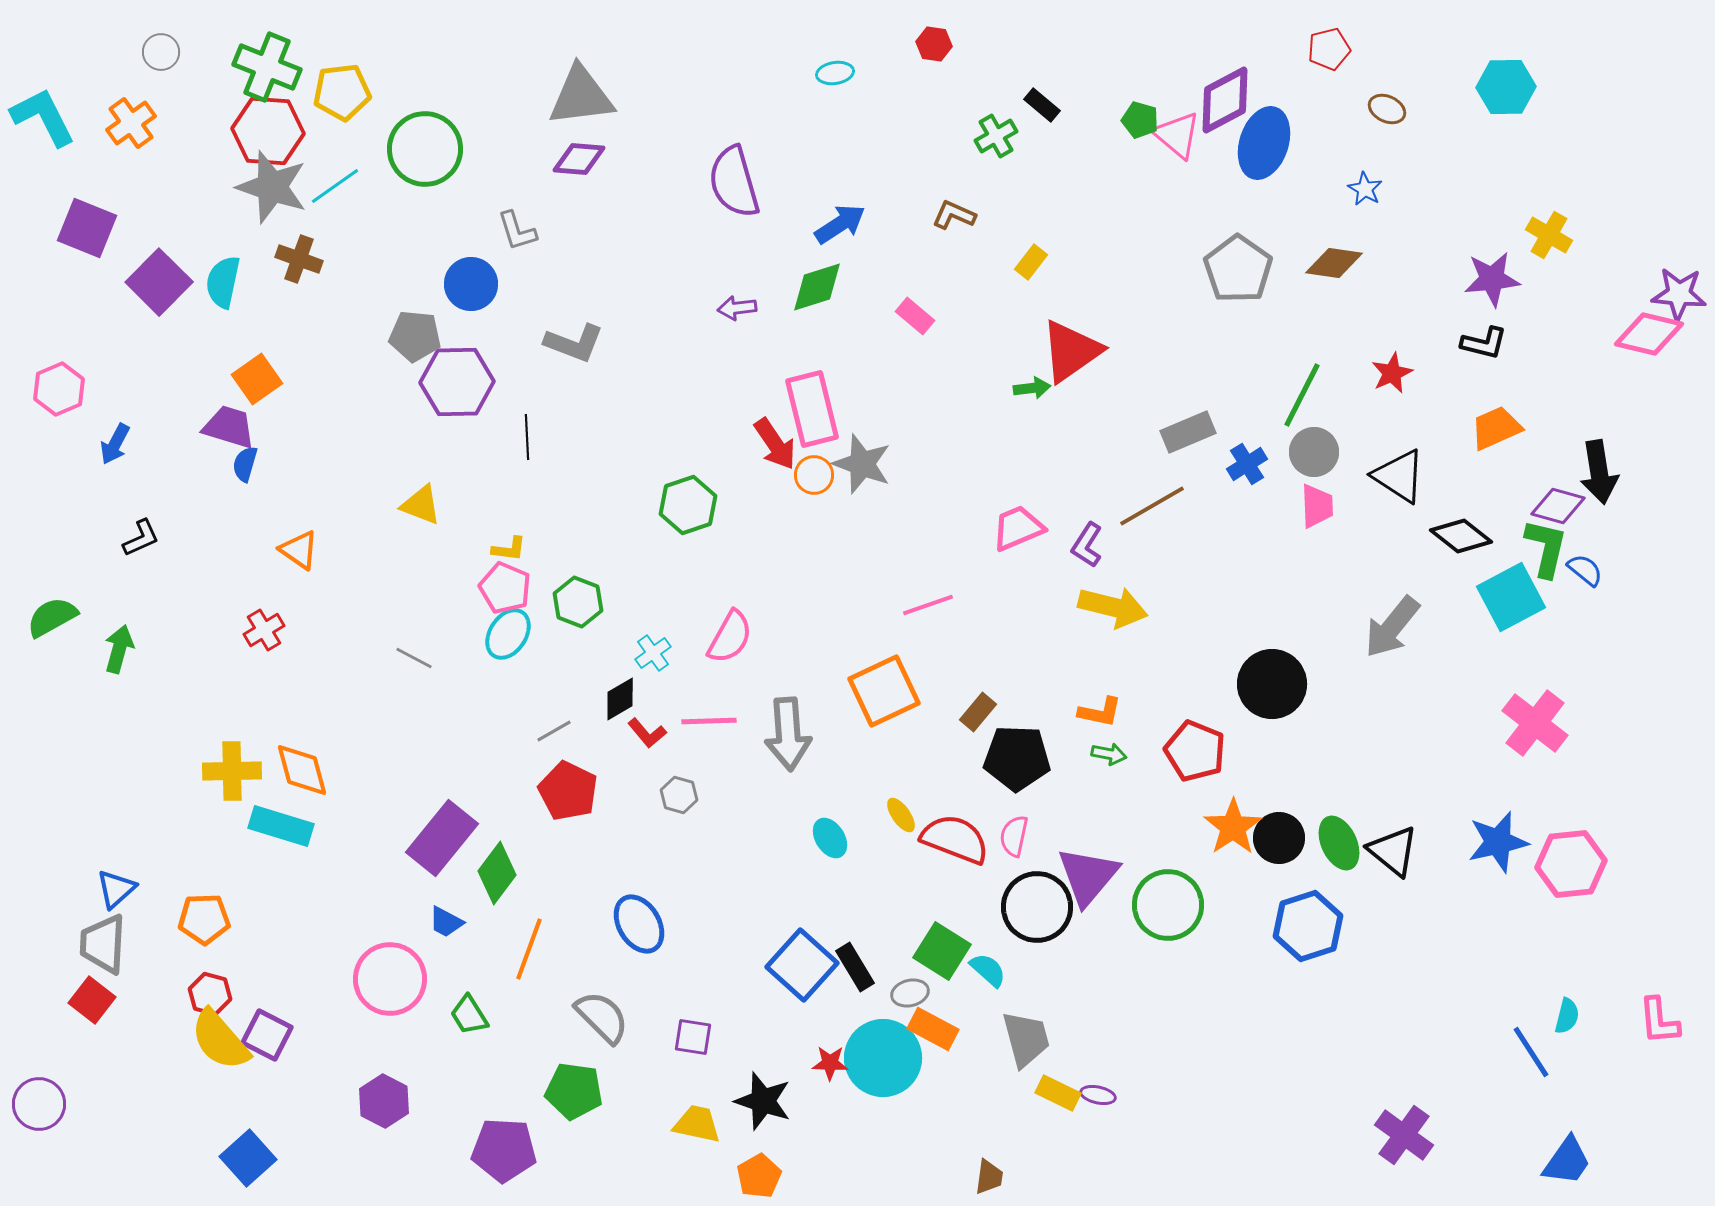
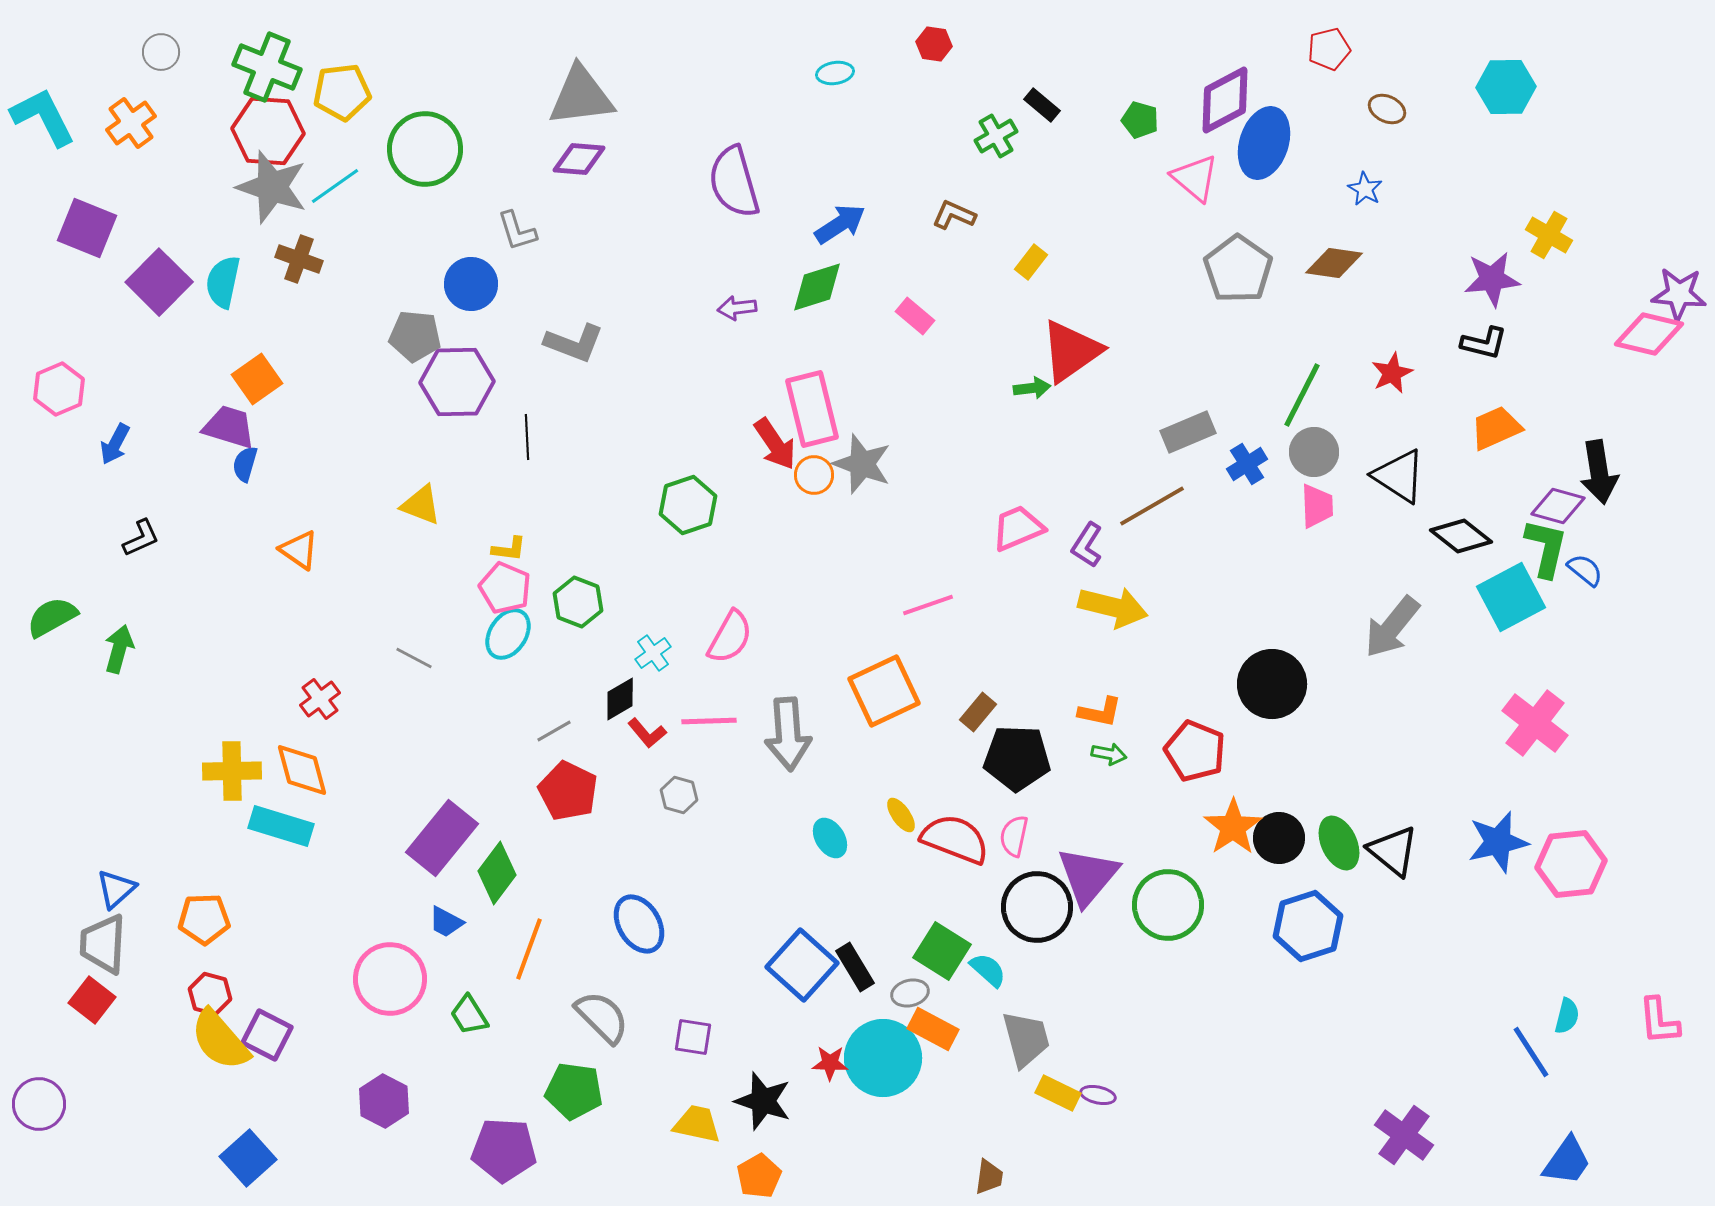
pink triangle at (1177, 135): moved 18 px right, 43 px down
red cross at (264, 630): moved 56 px right, 69 px down; rotated 6 degrees counterclockwise
